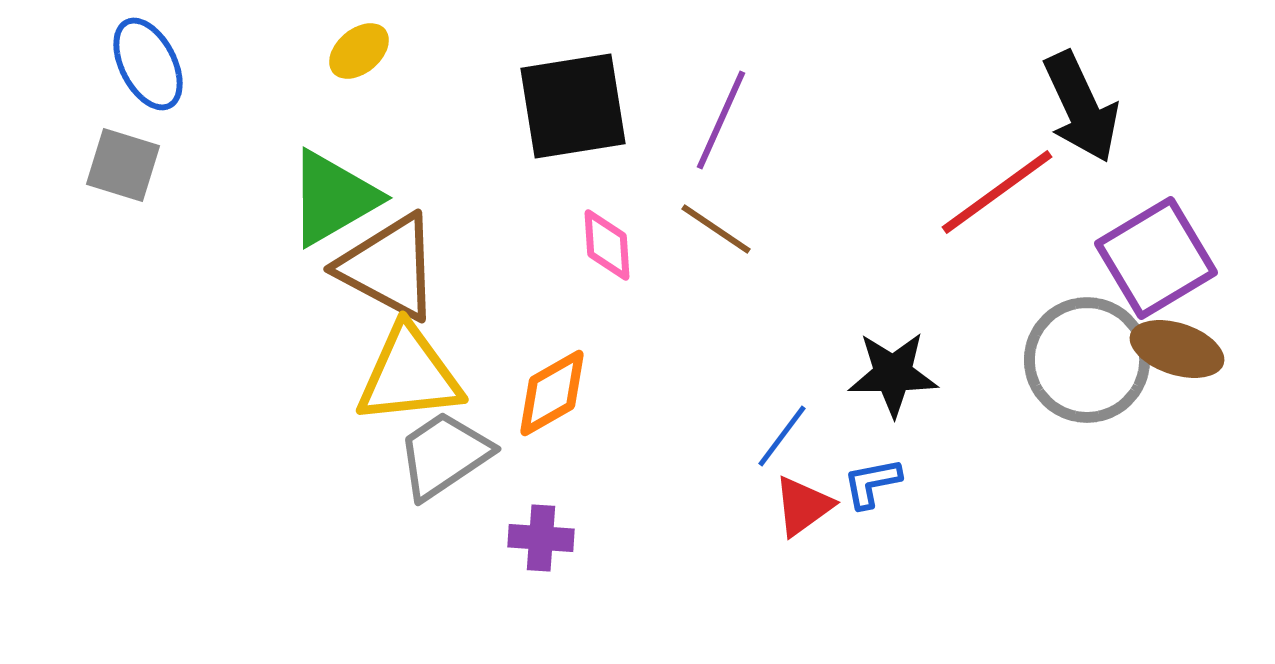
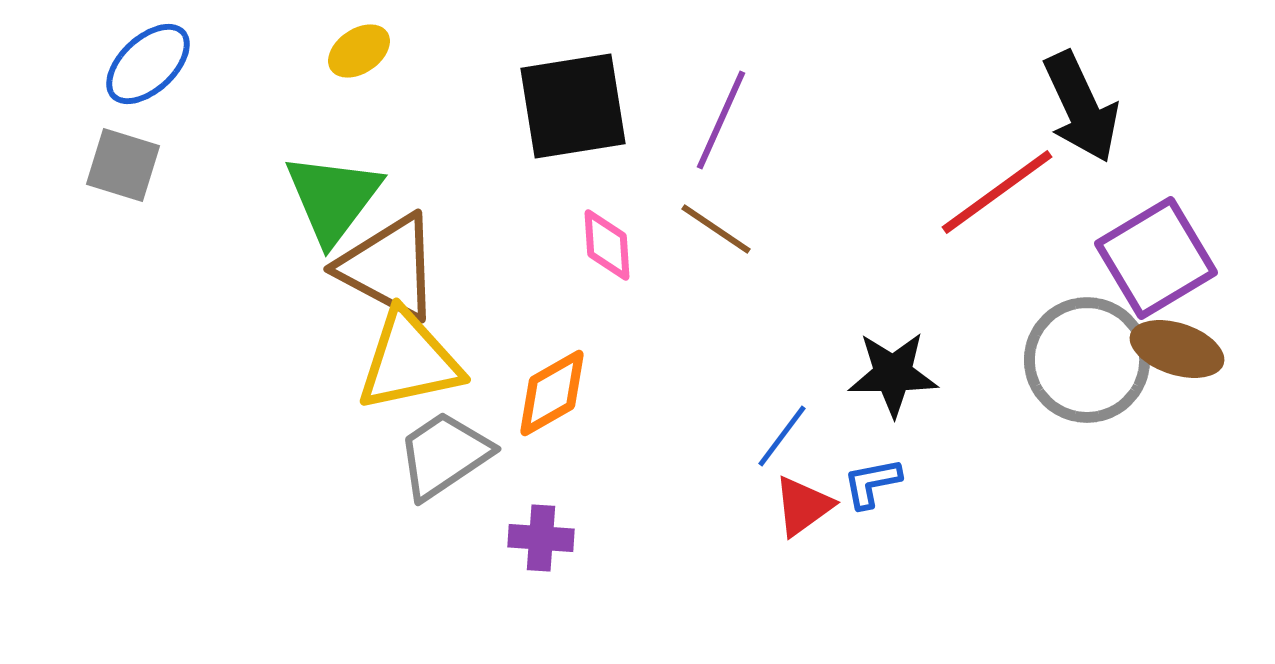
yellow ellipse: rotated 6 degrees clockwise
blue ellipse: rotated 74 degrees clockwise
green triangle: rotated 23 degrees counterclockwise
yellow triangle: moved 14 px up; rotated 6 degrees counterclockwise
